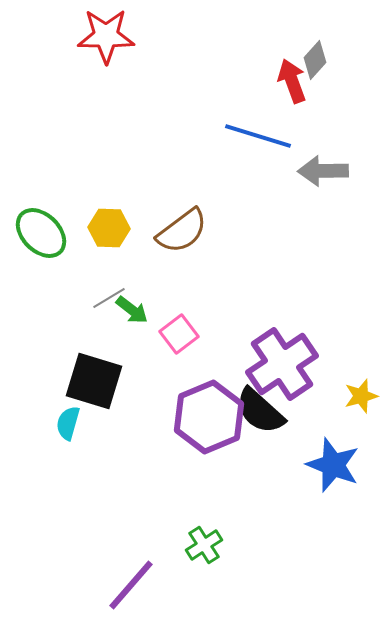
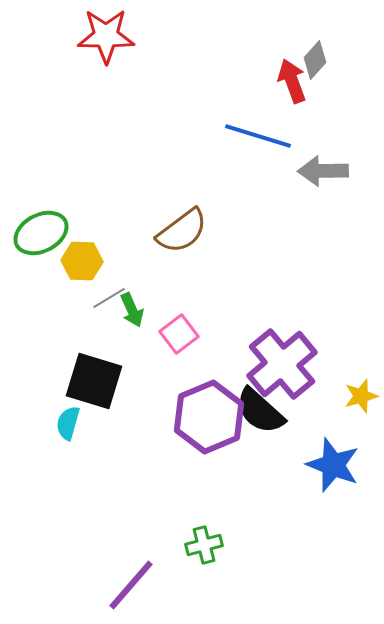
yellow hexagon: moved 27 px left, 33 px down
green ellipse: rotated 72 degrees counterclockwise
green arrow: rotated 28 degrees clockwise
purple cross: rotated 6 degrees counterclockwise
green cross: rotated 18 degrees clockwise
